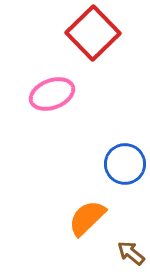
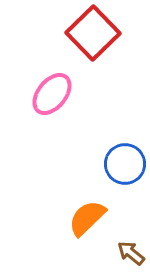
pink ellipse: rotated 30 degrees counterclockwise
